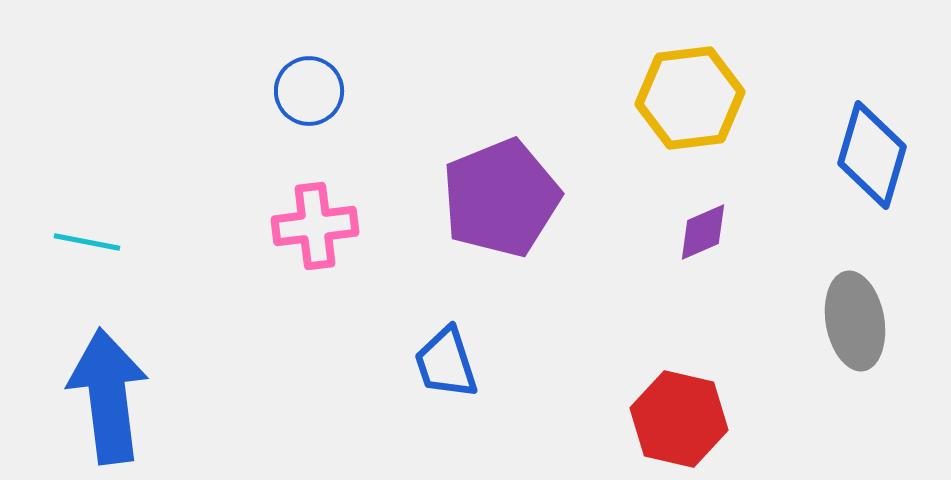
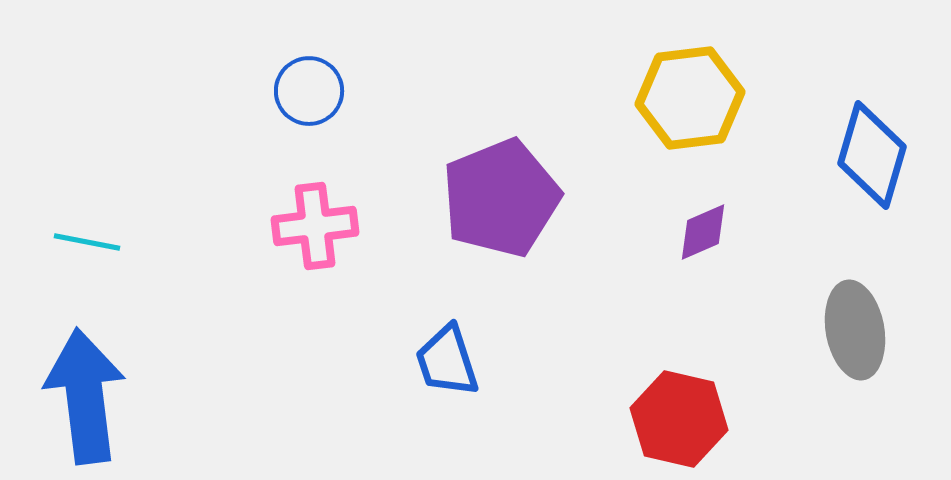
gray ellipse: moved 9 px down
blue trapezoid: moved 1 px right, 2 px up
blue arrow: moved 23 px left
